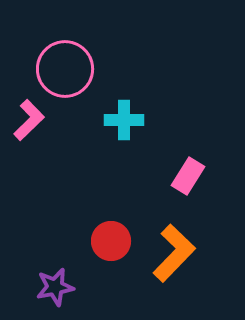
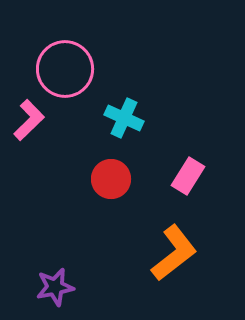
cyan cross: moved 2 px up; rotated 24 degrees clockwise
red circle: moved 62 px up
orange L-shape: rotated 8 degrees clockwise
